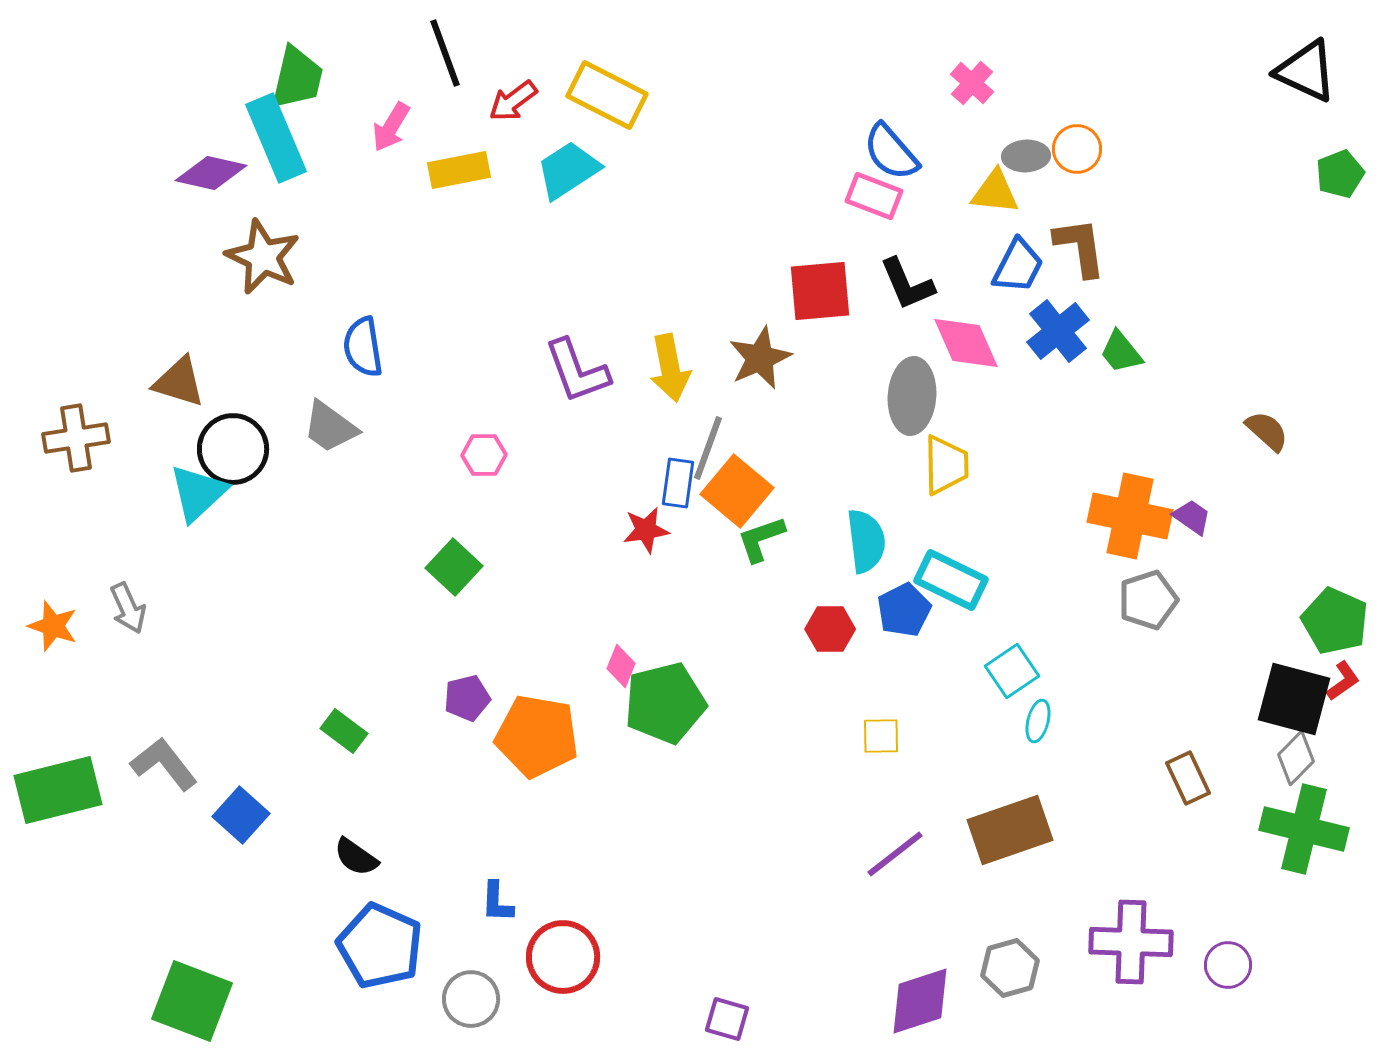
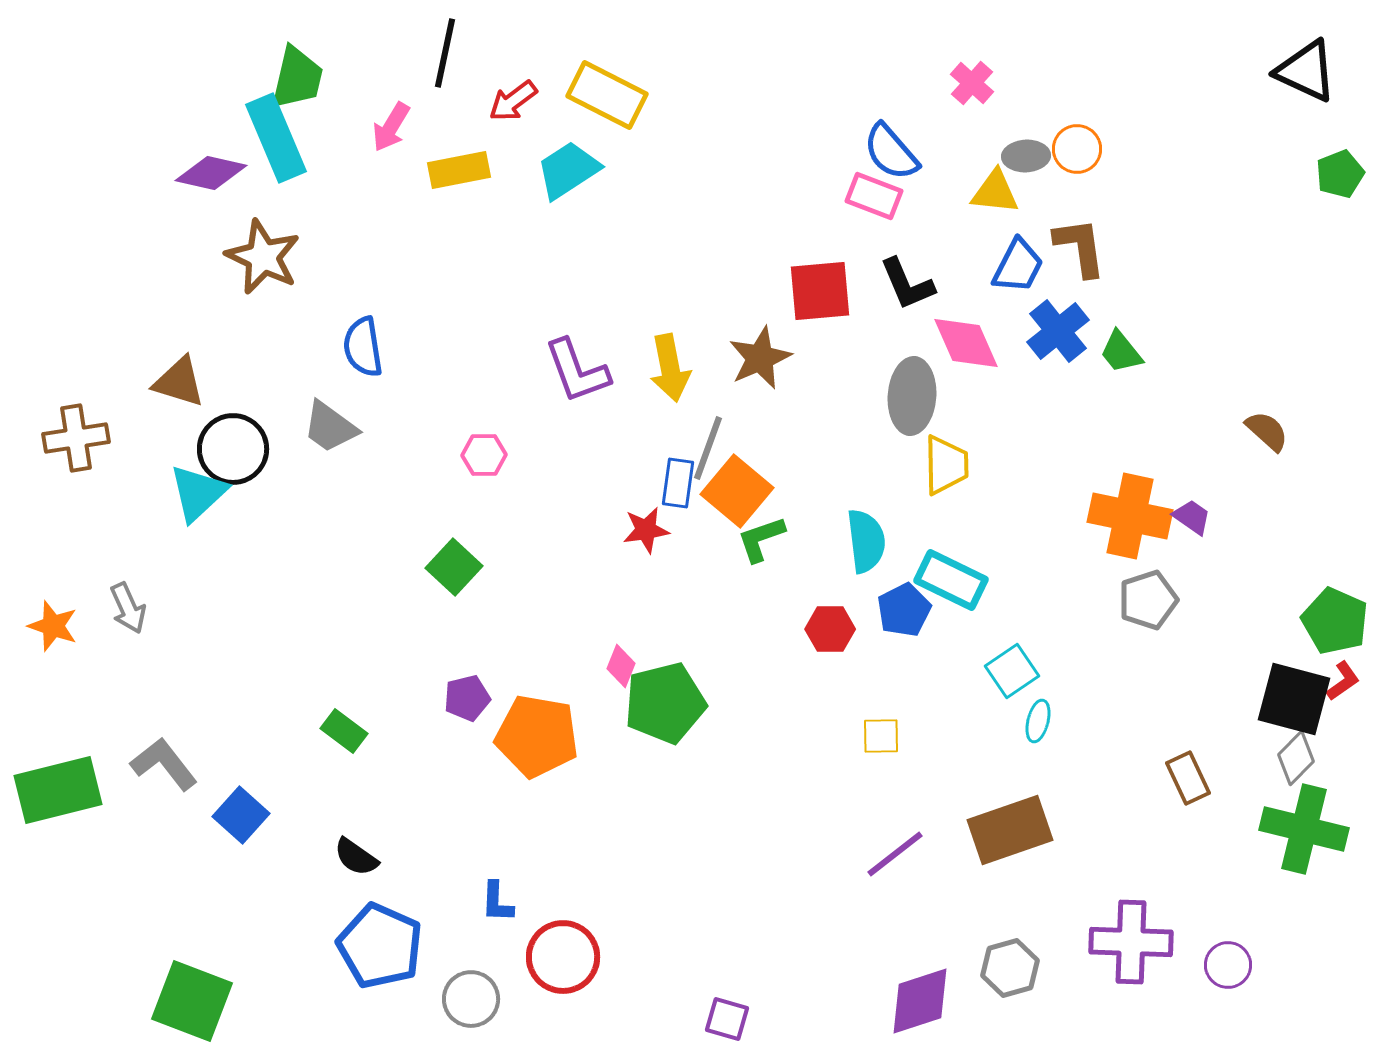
black line at (445, 53): rotated 32 degrees clockwise
